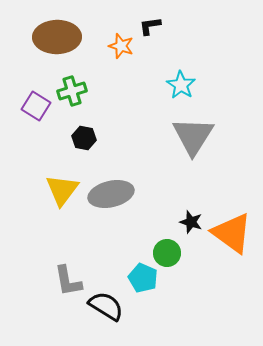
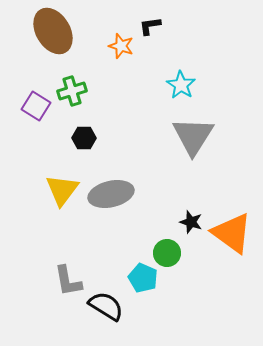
brown ellipse: moved 4 px left, 6 px up; rotated 60 degrees clockwise
black hexagon: rotated 10 degrees counterclockwise
